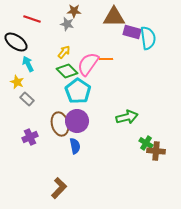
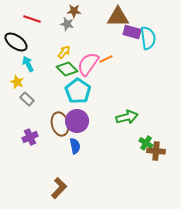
brown triangle: moved 4 px right
orange line: rotated 24 degrees counterclockwise
green diamond: moved 2 px up
